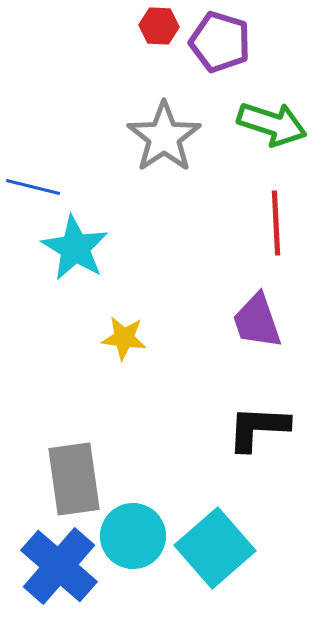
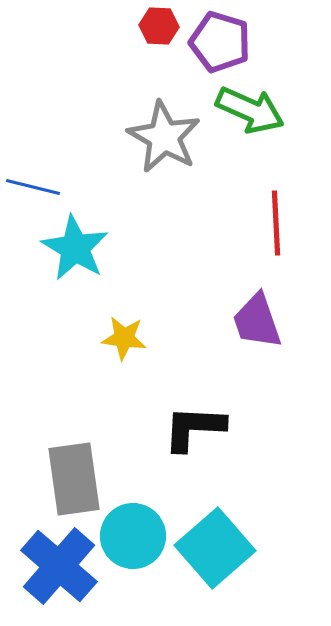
green arrow: moved 22 px left, 14 px up; rotated 6 degrees clockwise
gray star: rotated 8 degrees counterclockwise
black L-shape: moved 64 px left
